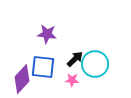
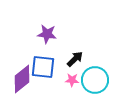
cyan circle: moved 16 px down
purple diamond: rotated 8 degrees clockwise
